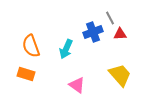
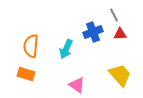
gray line: moved 4 px right, 3 px up
orange semicircle: rotated 25 degrees clockwise
